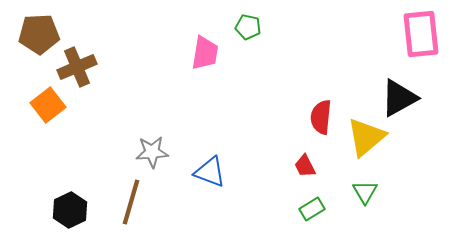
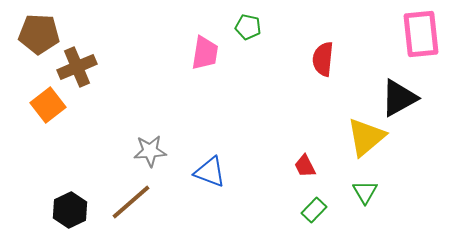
brown pentagon: rotated 6 degrees clockwise
red semicircle: moved 2 px right, 58 px up
gray star: moved 2 px left, 1 px up
brown line: rotated 33 degrees clockwise
green rectangle: moved 2 px right, 1 px down; rotated 15 degrees counterclockwise
